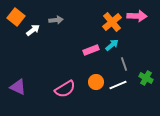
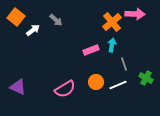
pink arrow: moved 2 px left, 2 px up
gray arrow: rotated 48 degrees clockwise
cyan arrow: rotated 40 degrees counterclockwise
